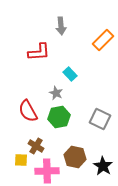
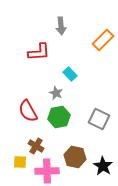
gray square: moved 1 px left
yellow square: moved 1 px left, 2 px down
